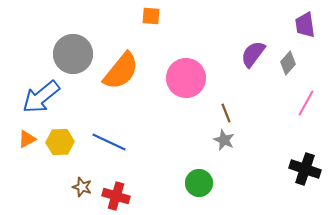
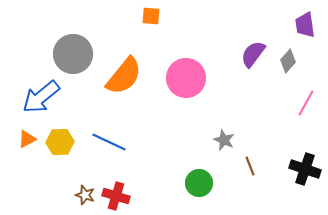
gray diamond: moved 2 px up
orange semicircle: moved 3 px right, 5 px down
brown line: moved 24 px right, 53 px down
brown star: moved 3 px right, 8 px down
